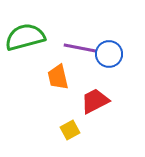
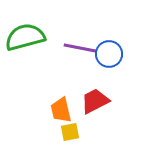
orange trapezoid: moved 3 px right, 33 px down
yellow square: moved 2 px down; rotated 18 degrees clockwise
